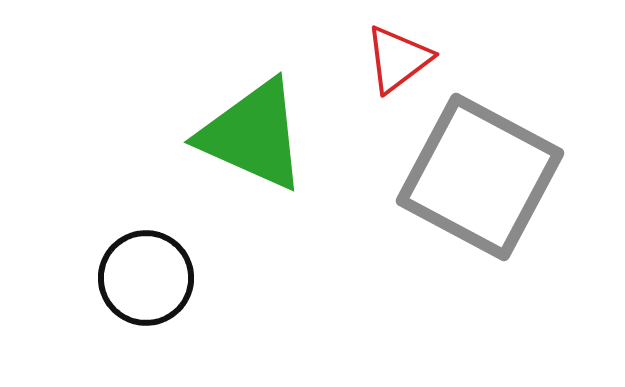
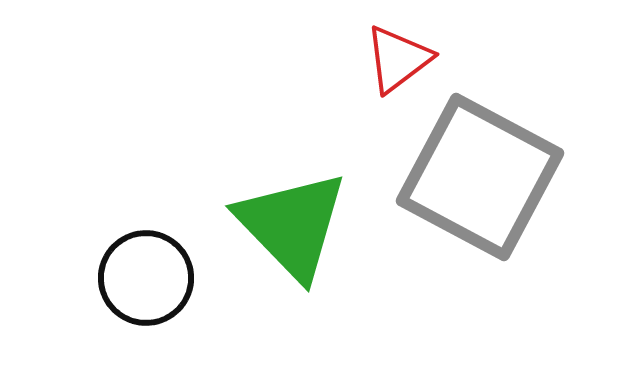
green triangle: moved 39 px right, 90 px down; rotated 22 degrees clockwise
